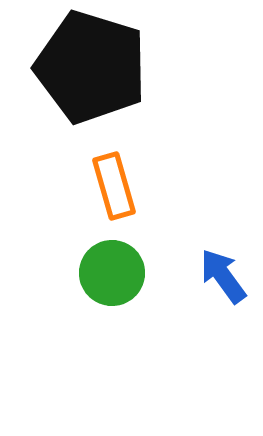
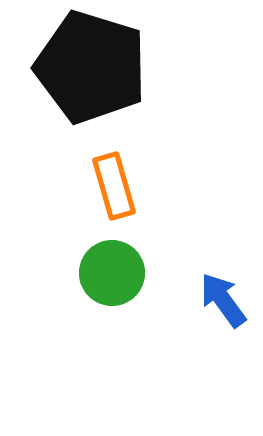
blue arrow: moved 24 px down
